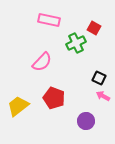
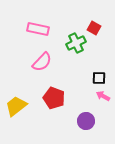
pink rectangle: moved 11 px left, 9 px down
black square: rotated 24 degrees counterclockwise
yellow trapezoid: moved 2 px left
